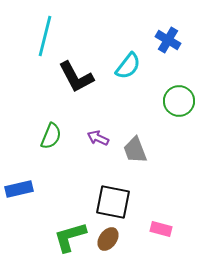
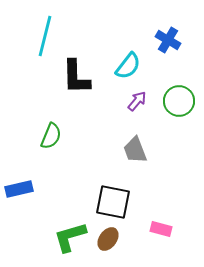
black L-shape: rotated 27 degrees clockwise
purple arrow: moved 39 px right, 37 px up; rotated 105 degrees clockwise
